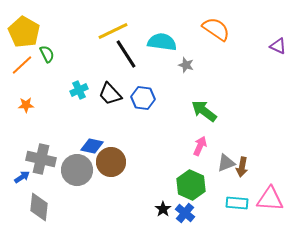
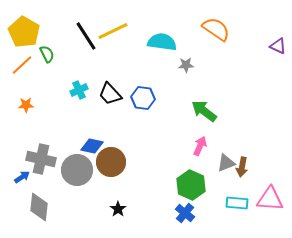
black line: moved 40 px left, 18 px up
gray star: rotated 21 degrees counterclockwise
black star: moved 45 px left
